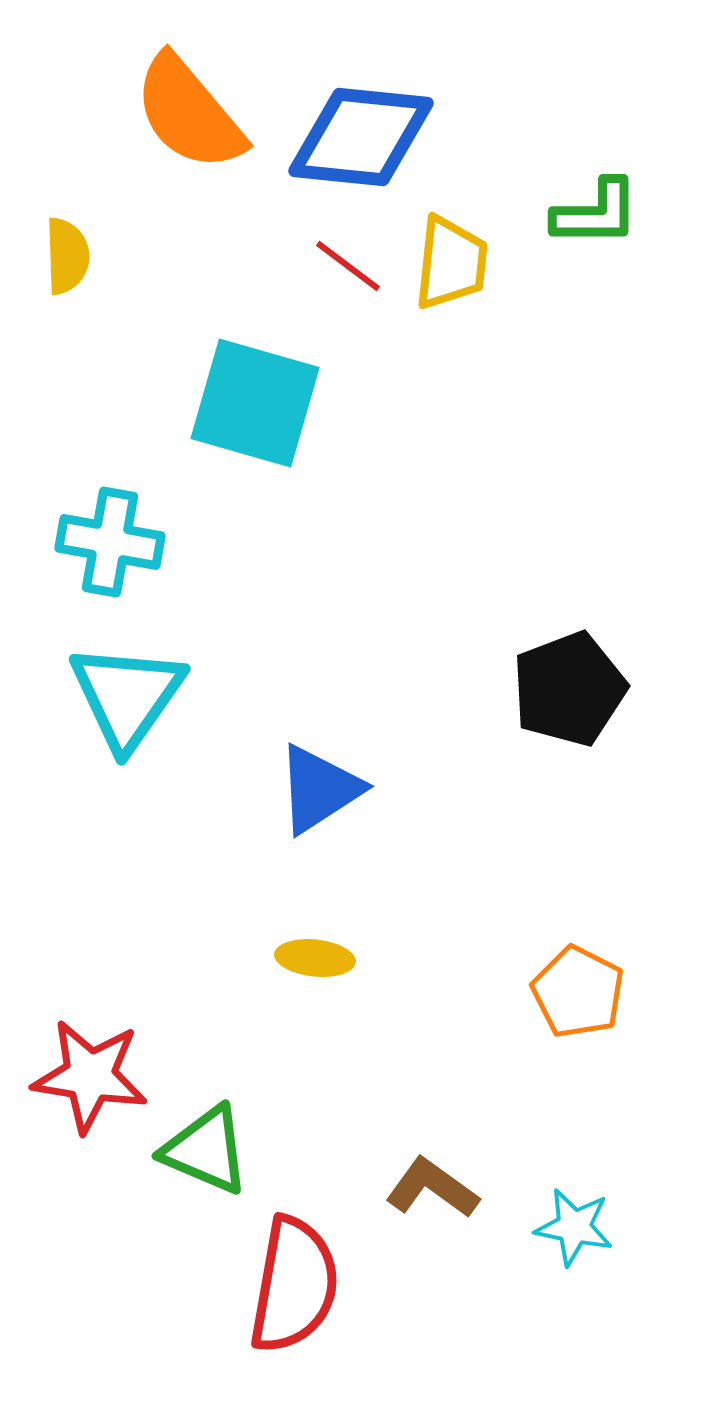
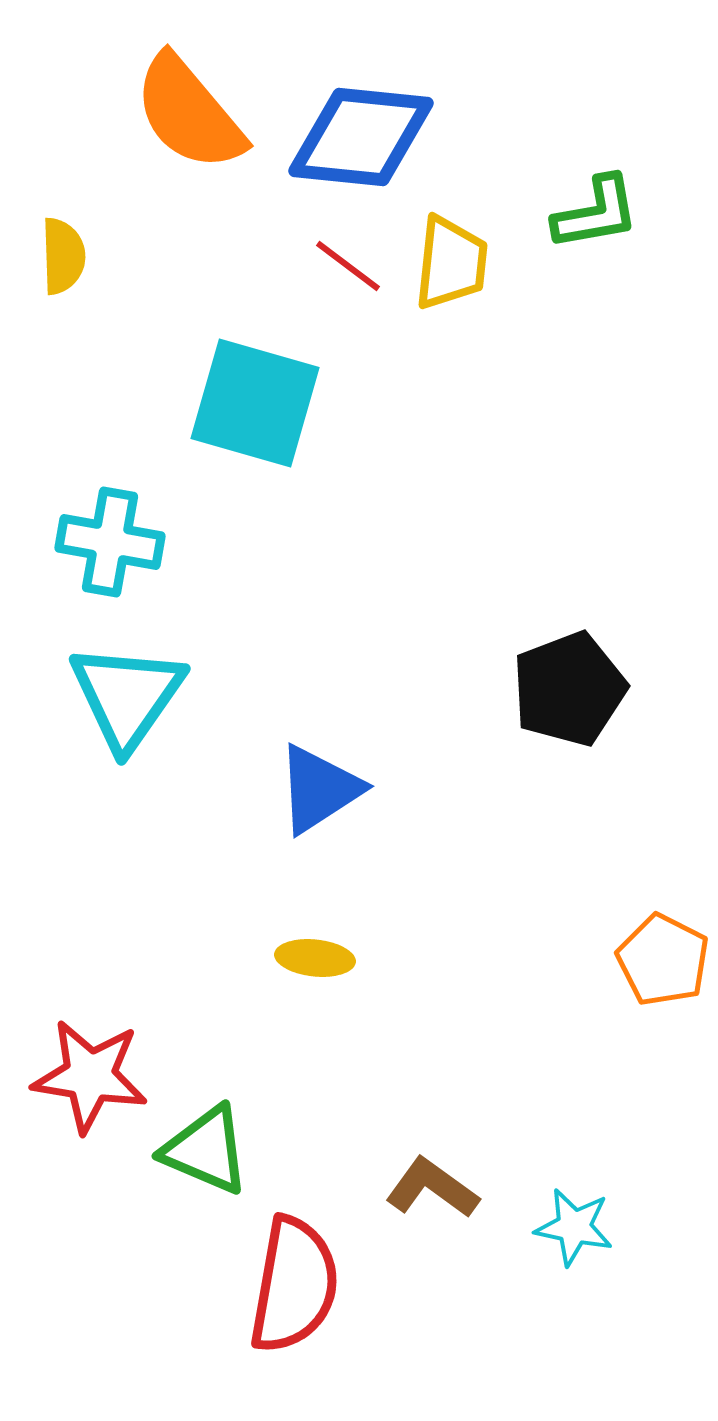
green L-shape: rotated 10 degrees counterclockwise
yellow semicircle: moved 4 px left
orange pentagon: moved 85 px right, 32 px up
